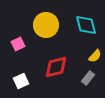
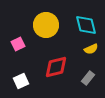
yellow semicircle: moved 4 px left, 7 px up; rotated 24 degrees clockwise
